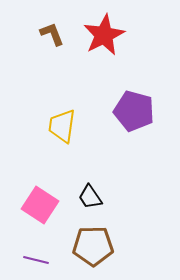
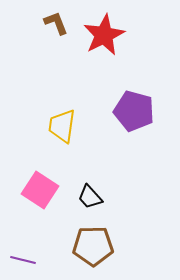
brown L-shape: moved 4 px right, 11 px up
black trapezoid: rotated 8 degrees counterclockwise
pink square: moved 15 px up
purple line: moved 13 px left
